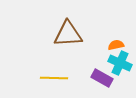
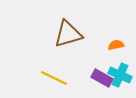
brown triangle: rotated 12 degrees counterclockwise
cyan cross: moved 12 px down
yellow line: rotated 24 degrees clockwise
